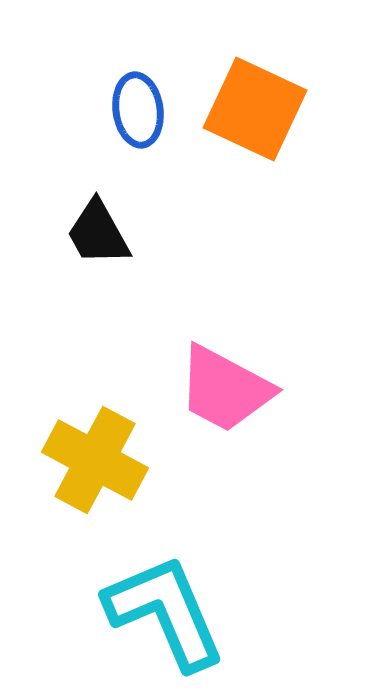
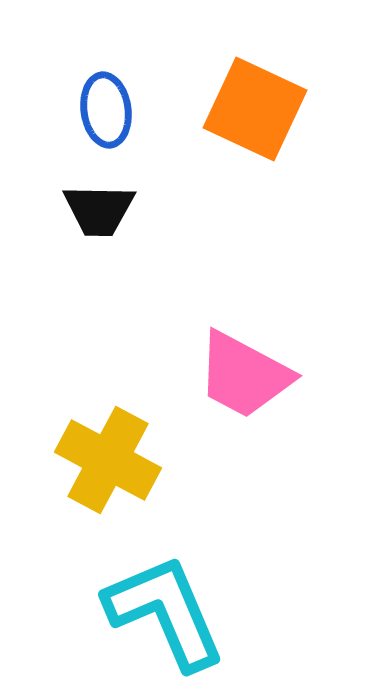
blue ellipse: moved 32 px left
black trapezoid: moved 1 px right, 23 px up; rotated 60 degrees counterclockwise
pink trapezoid: moved 19 px right, 14 px up
yellow cross: moved 13 px right
